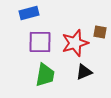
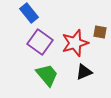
blue rectangle: rotated 66 degrees clockwise
purple square: rotated 35 degrees clockwise
green trapezoid: moved 2 px right; rotated 50 degrees counterclockwise
